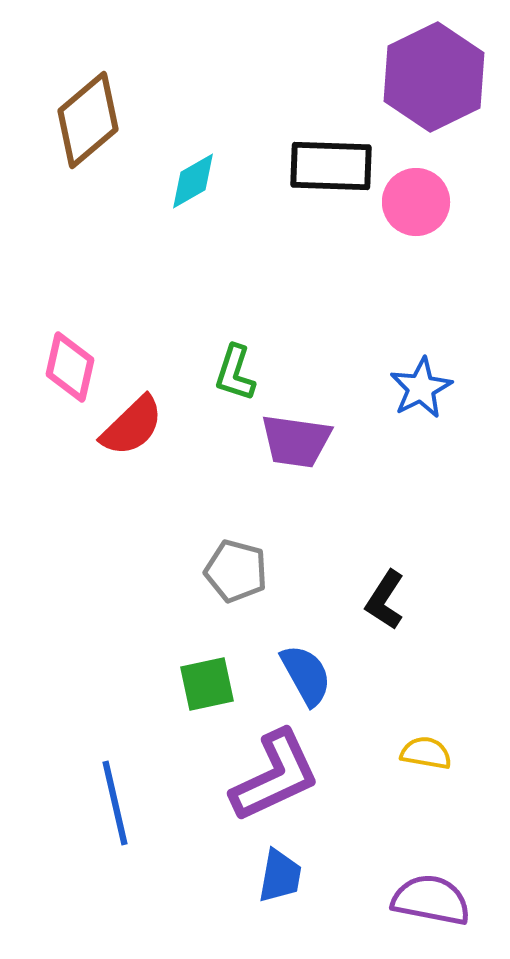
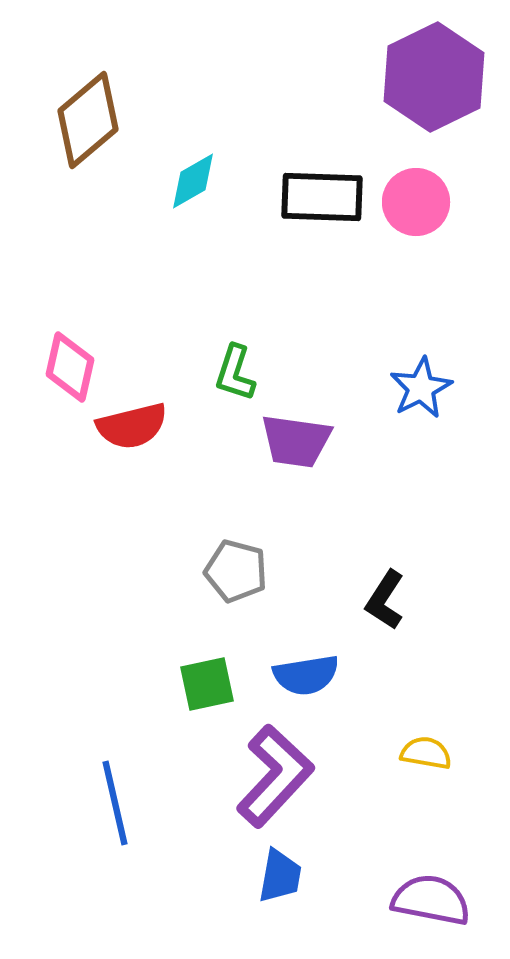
black rectangle: moved 9 px left, 31 px down
red semicircle: rotated 30 degrees clockwise
blue semicircle: rotated 110 degrees clockwise
purple L-shape: rotated 22 degrees counterclockwise
